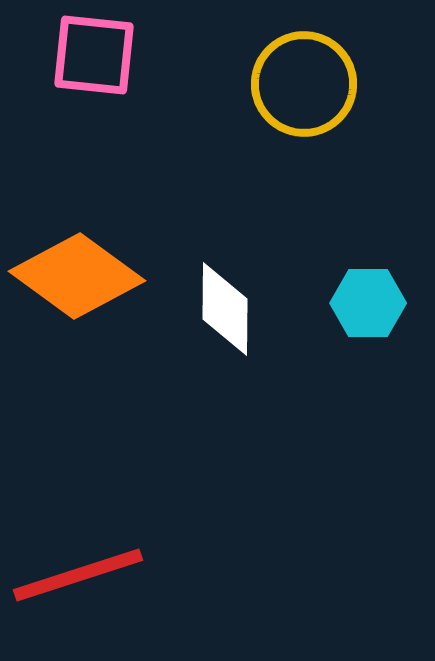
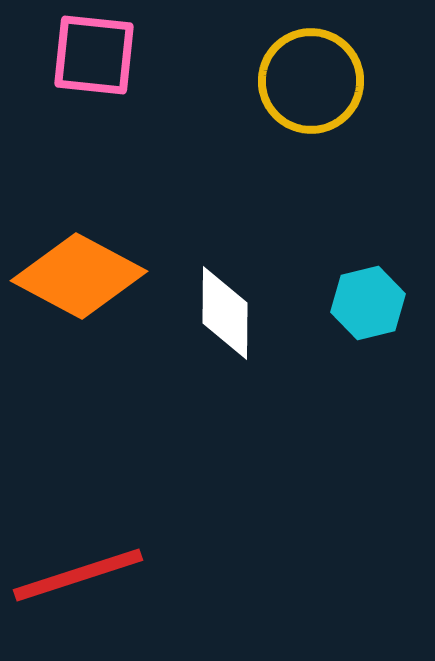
yellow circle: moved 7 px right, 3 px up
orange diamond: moved 2 px right; rotated 8 degrees counterclockwise
cyan hexagon: rotated 14 degrees counterclockwise
white diamond: moved 4 px down
